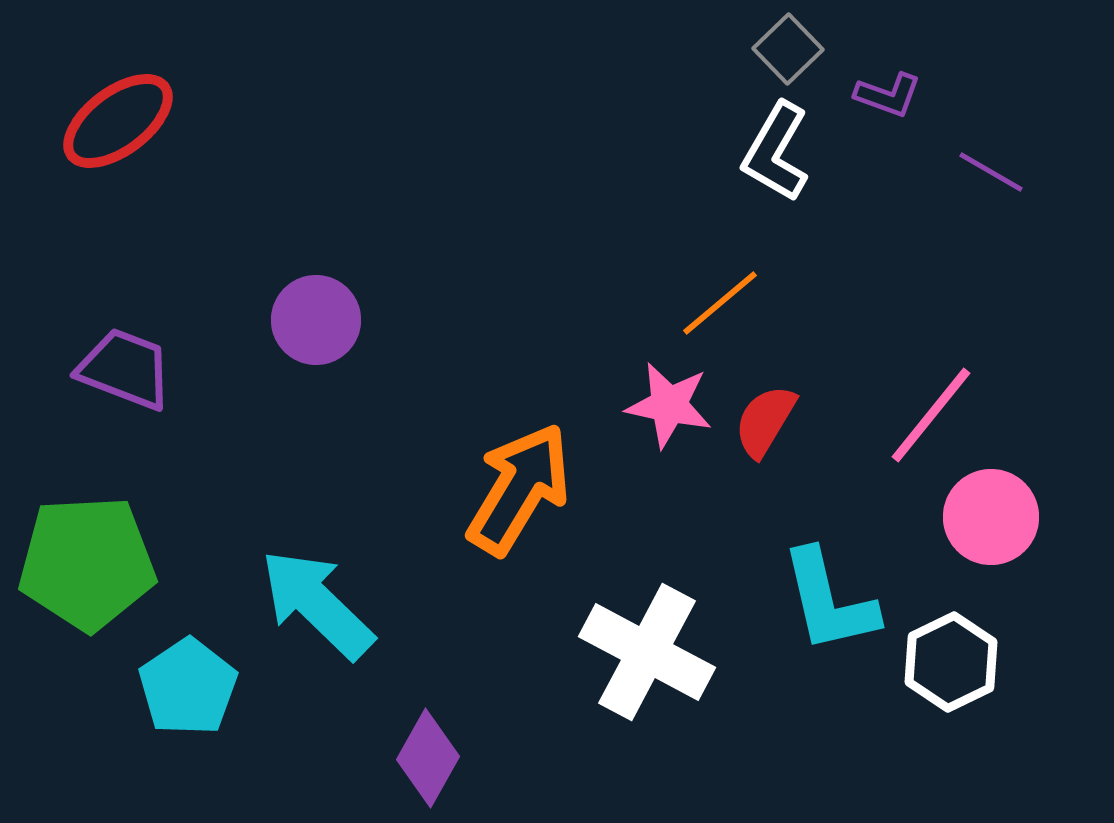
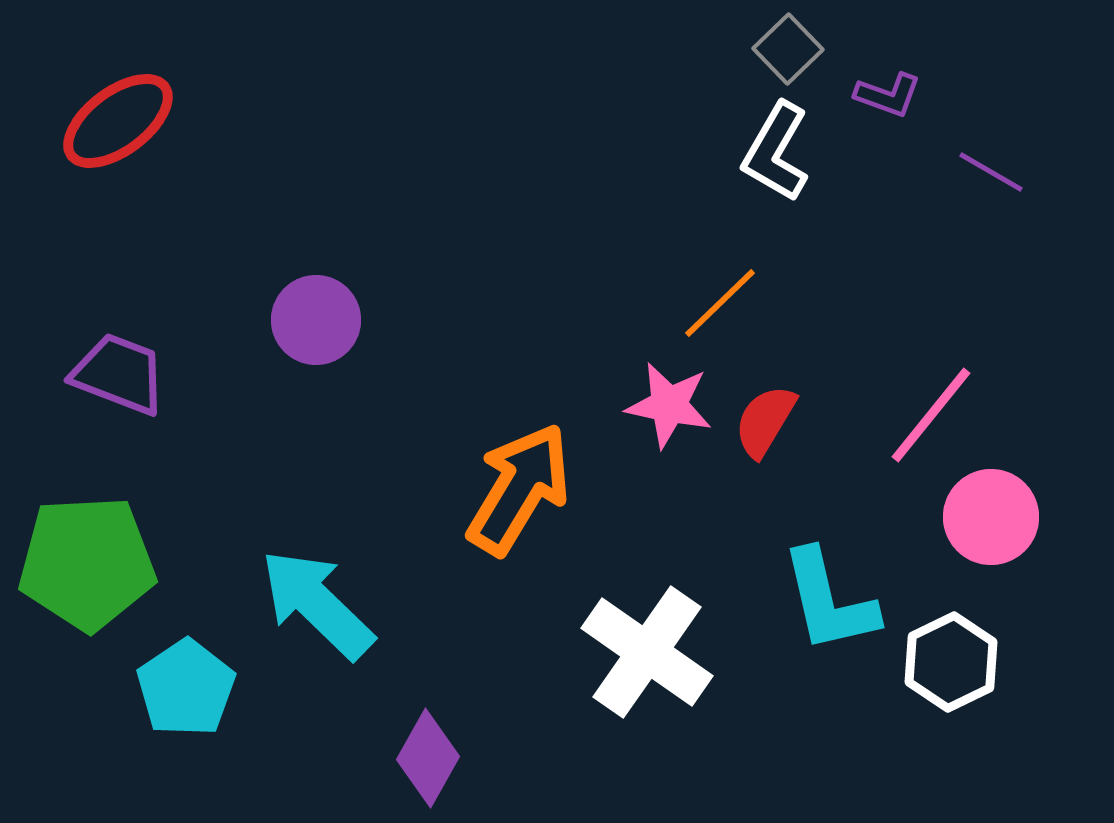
orange line: rotated 4 degrees counterclockwise
purple trapezoid: moved 6 px left, 5 px down
white cross: rotated 7 degrees clockwise
cyan pentagon: moved 2 px left, 1 px down
